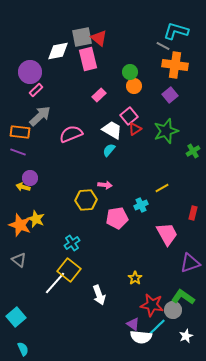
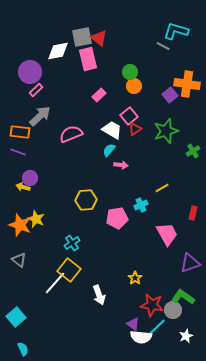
orange cross at (175, 65): moved 12 px right, 19 px down
pink arrow at (105, 185): moved 16 px right, 20 px up
